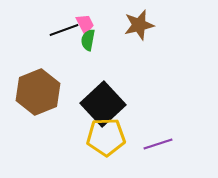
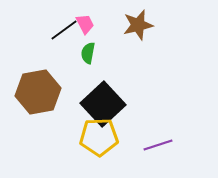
brown star: moved 1 px left
black line: rotated 16 degrees counterclockwise
green semicircle: moved 13 px down
brown hexagon: rotated 12 degrees clockwise
yellow pentagon: moved 7 px left
purple line: moved 1 px down
